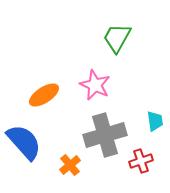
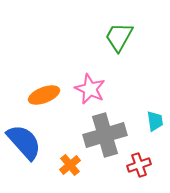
green trapezoid: moved 2 px right, 1 px up
pink star: moved 5 px left, 4 px down
orange ellipse: rotated 12 degrees clockwise
red cross: moved 2 px left, 4 px down
